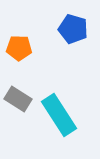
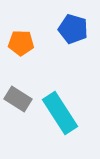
orange pentagon: moved 2 px right, 5 px up
cyan rectangle: moved 1 px right, 2 px up
